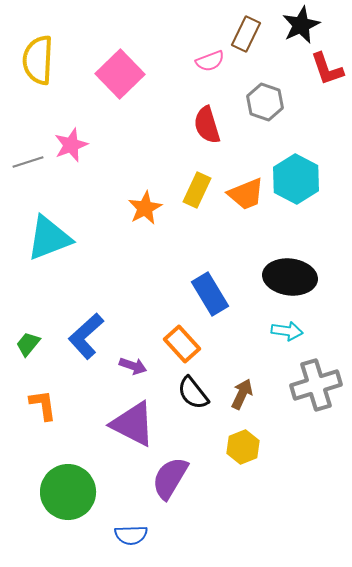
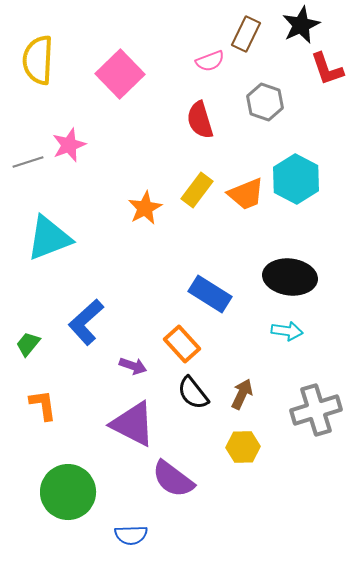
red semicircle: moved 7 px left, 5 px up
pink star: moved 2 px left
yellow rectangle: rotated 12 degrees clockwise
blue rectangle: rotated 27 degrees counterclockwise
blue L-shape: moved 14 px up
gray cross: moved 25 px down
yellow hexagon: rotated 20 degrees clockwise
purple semicircle: moved 3 px right, 1 px down; rotated 84 degrees counterclockwise
